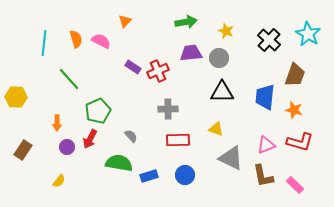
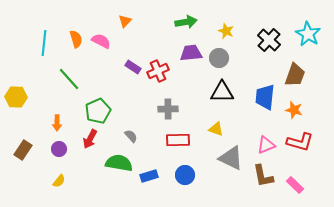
purple circle: moved 8 px left, 2 px down
